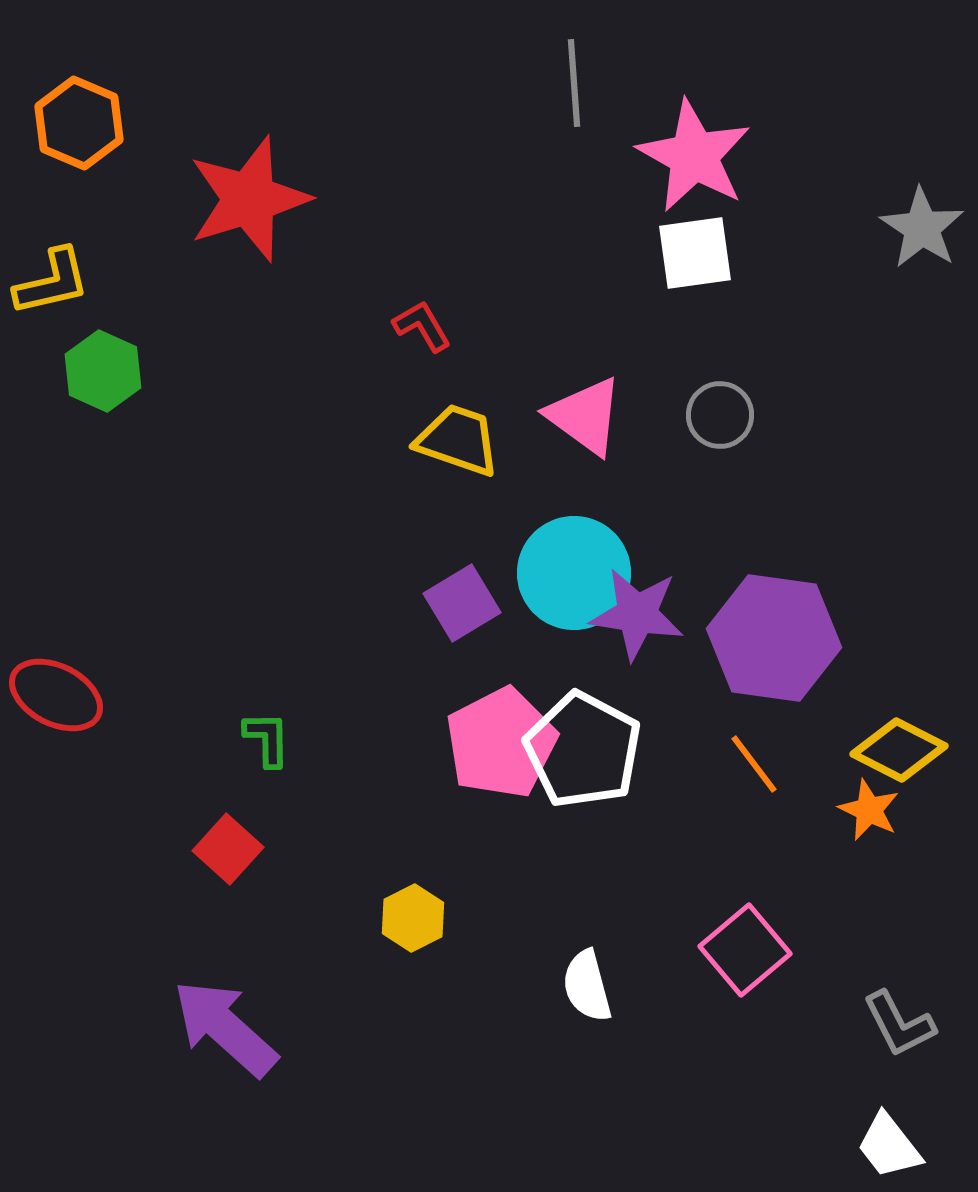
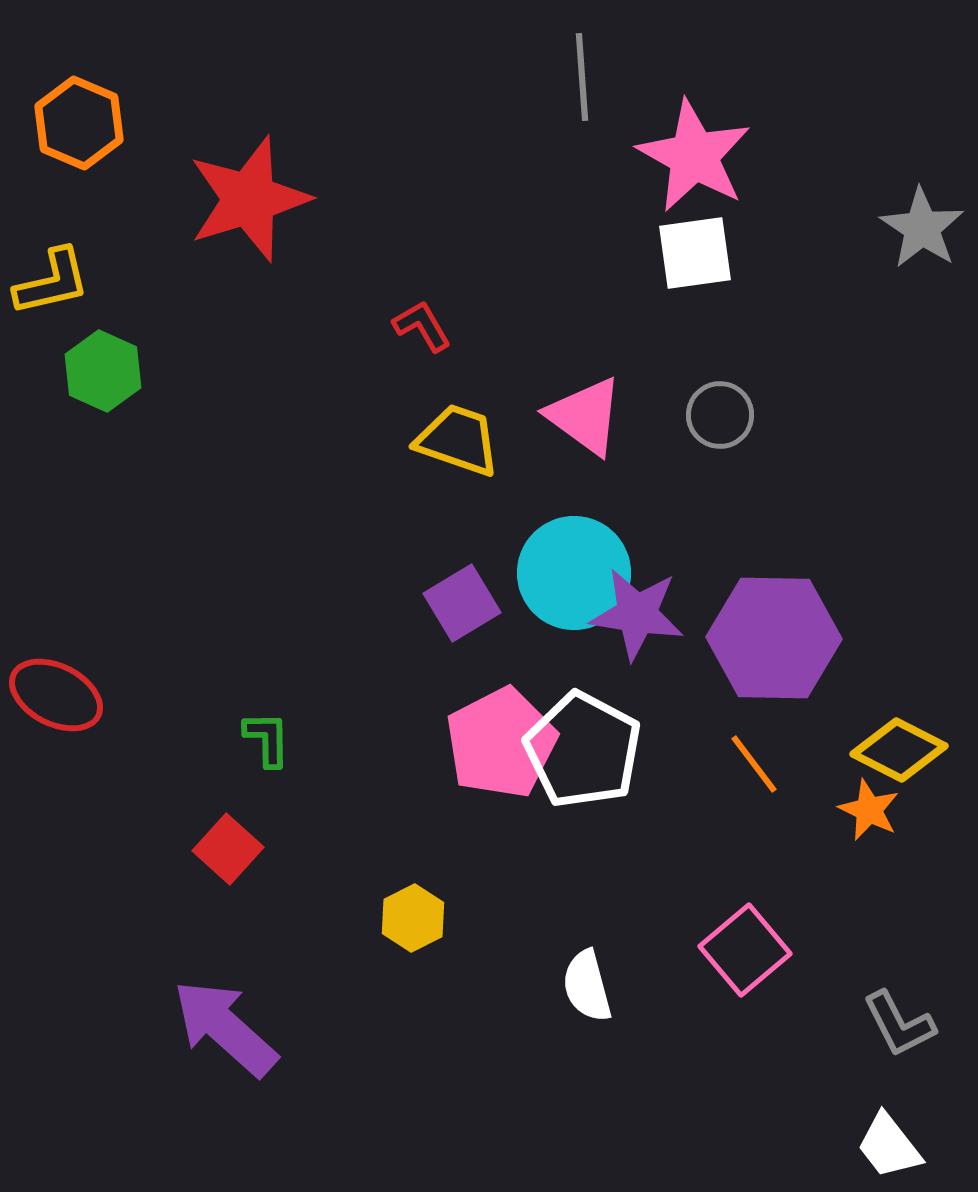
gray line: moved 8 px right, 6 px up
purple hexagon: rotated 7 degrees counterclockwise
